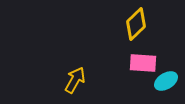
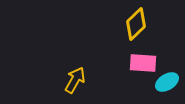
cyan ellipse: moved 1 px right, 1 px down
